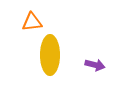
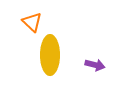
orange triangle: rotated 50 degrees clockwise
